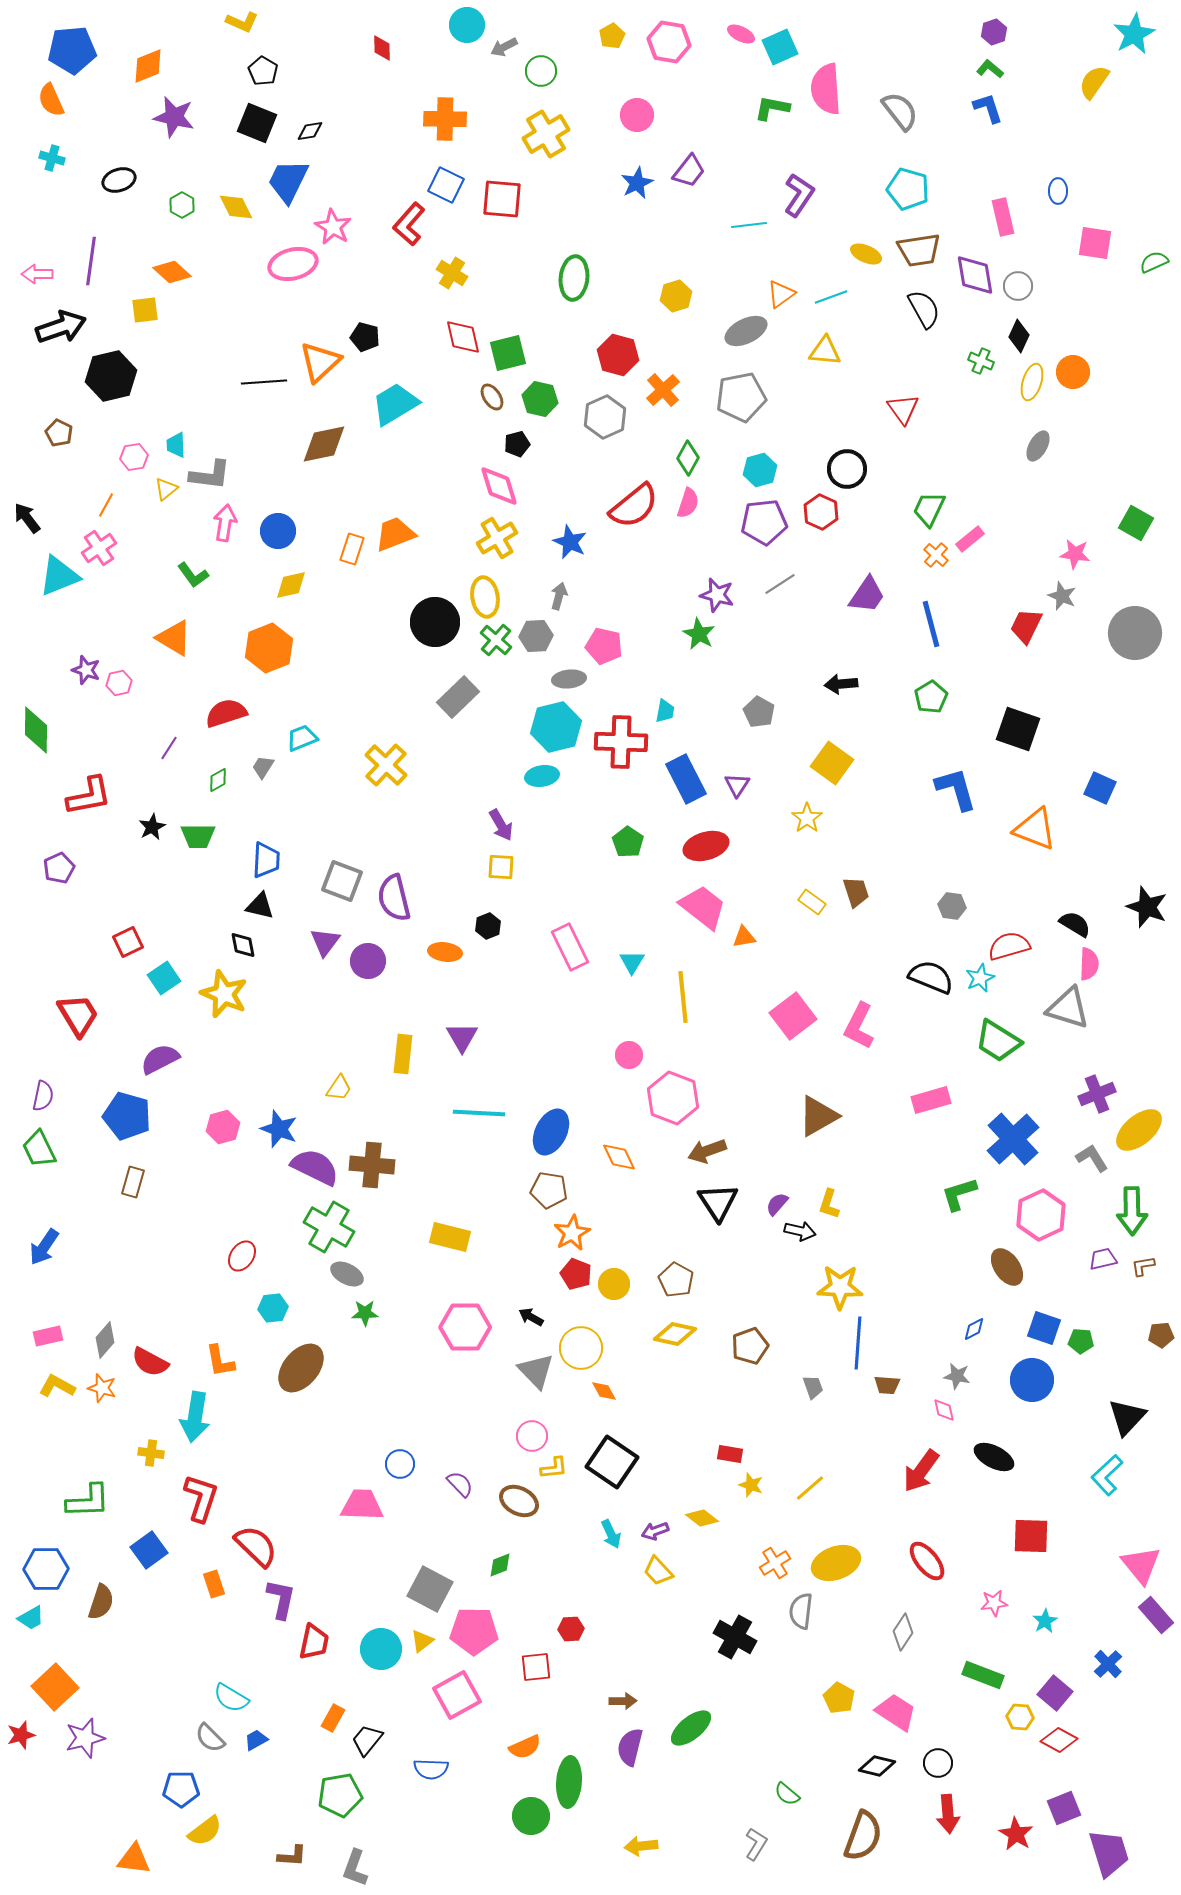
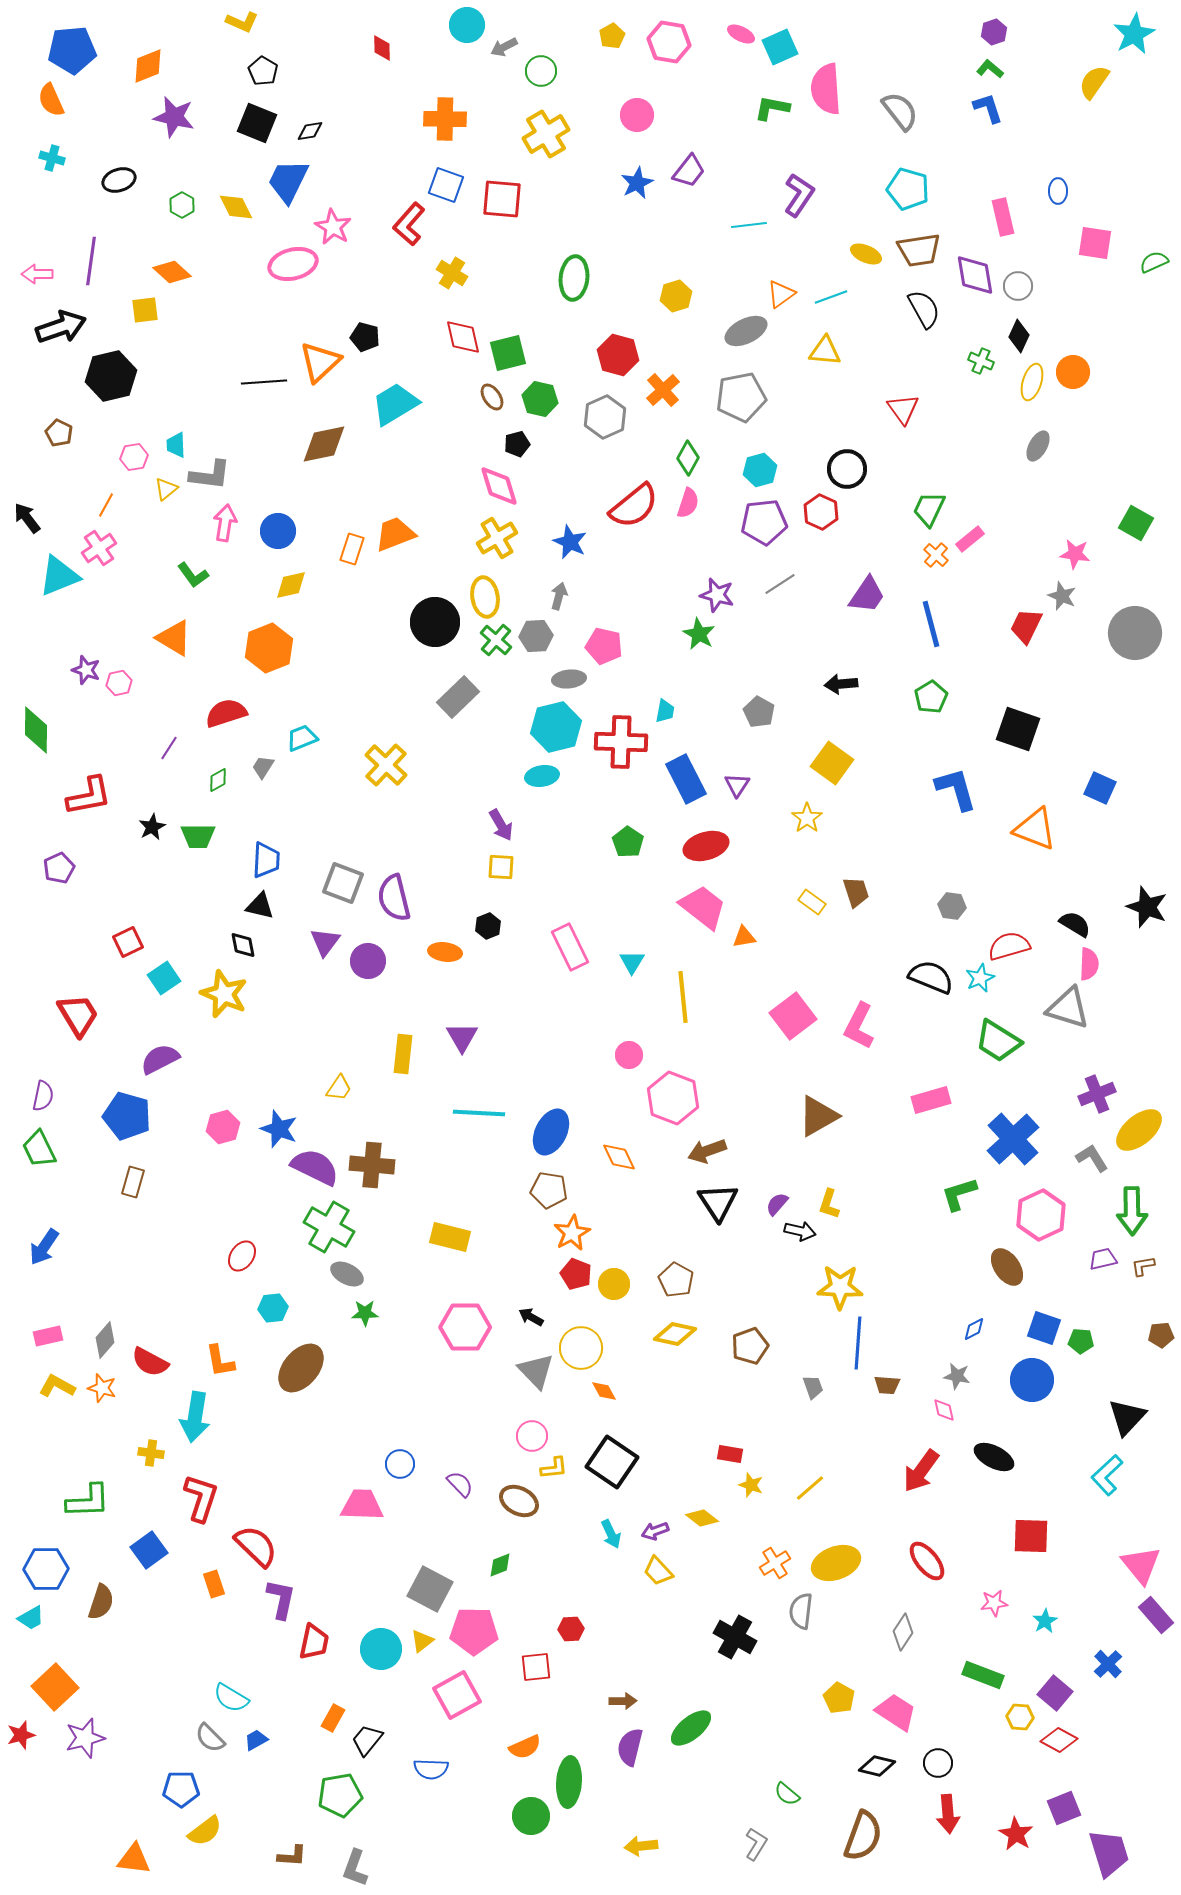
blue square at (446, 185): rotated 6 degrees counterclockwise
gray square at (342, 881): moved 1 px right, 2 px down
